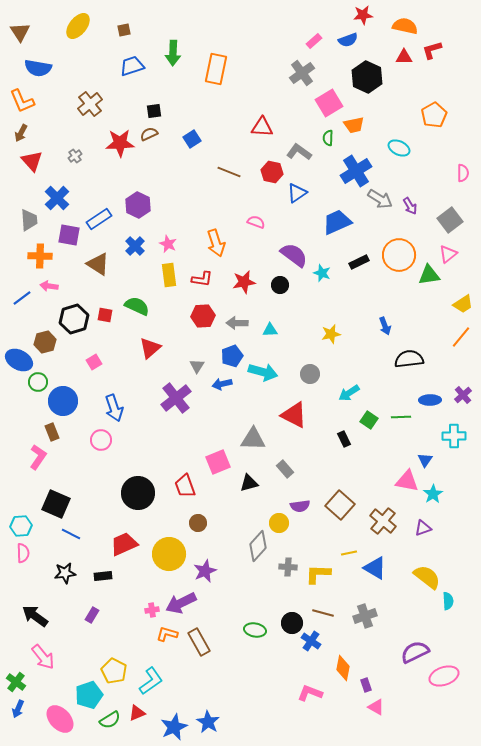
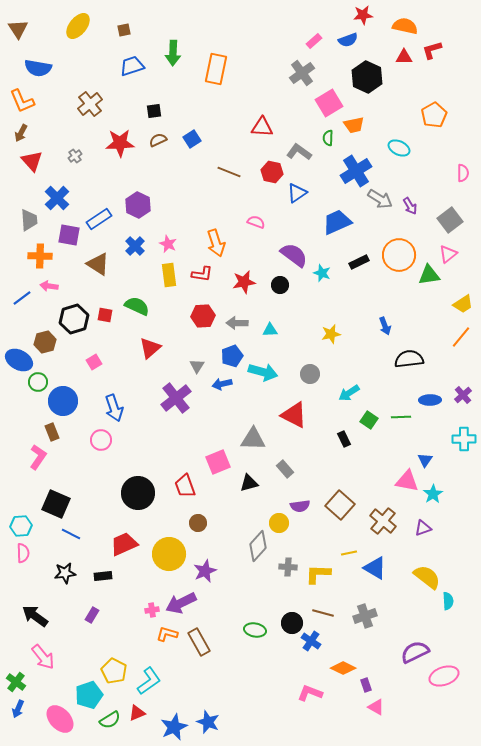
brown triangle at (20, 32): moved 2 px left, 3 px up
brown semicircle at (149, 134): moved 9 px right, 6 px down
red L-shape at (202, 279): moved 5 px up
cyan cross at (454, 436): moved 10 px right, 3 px down
orange diamond at (343, 668): rotated 75 degrees counterclockwise
cyan L-shape at (151, 681): moved 2 px left
blue star at (208, 722): rotated 10 degrees counterclockwise
